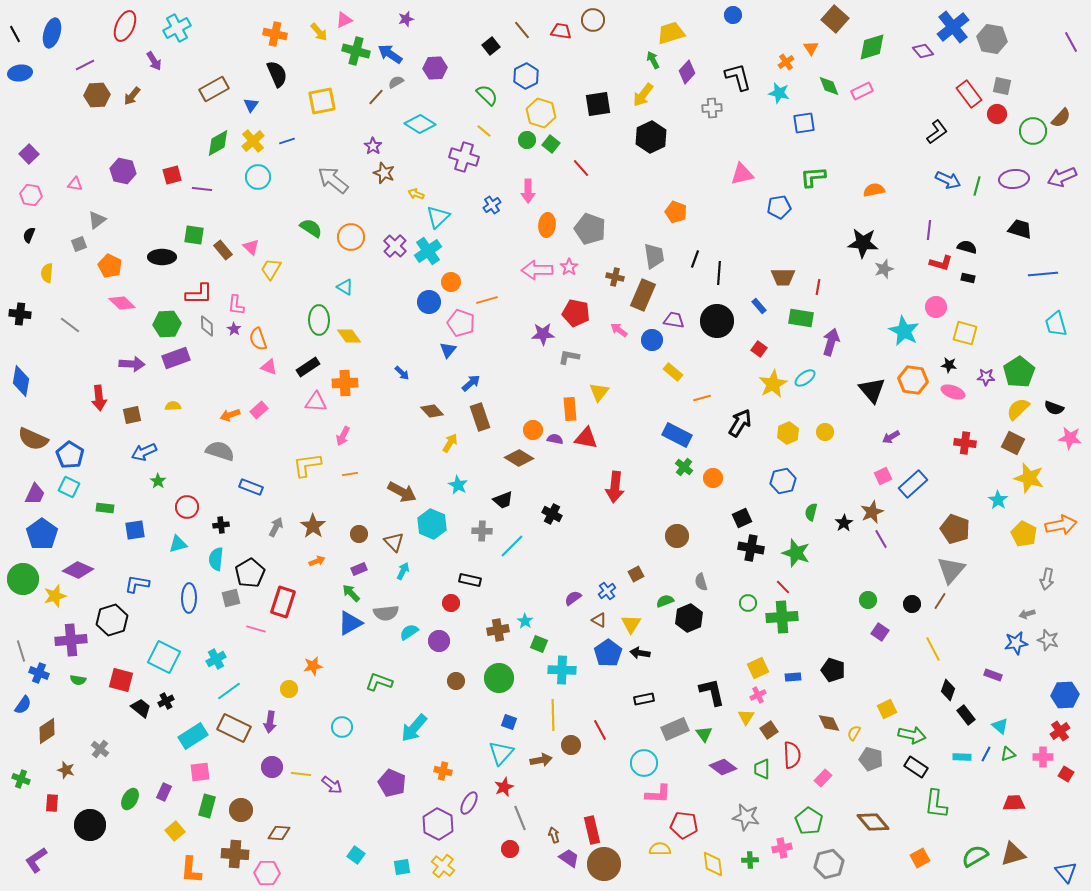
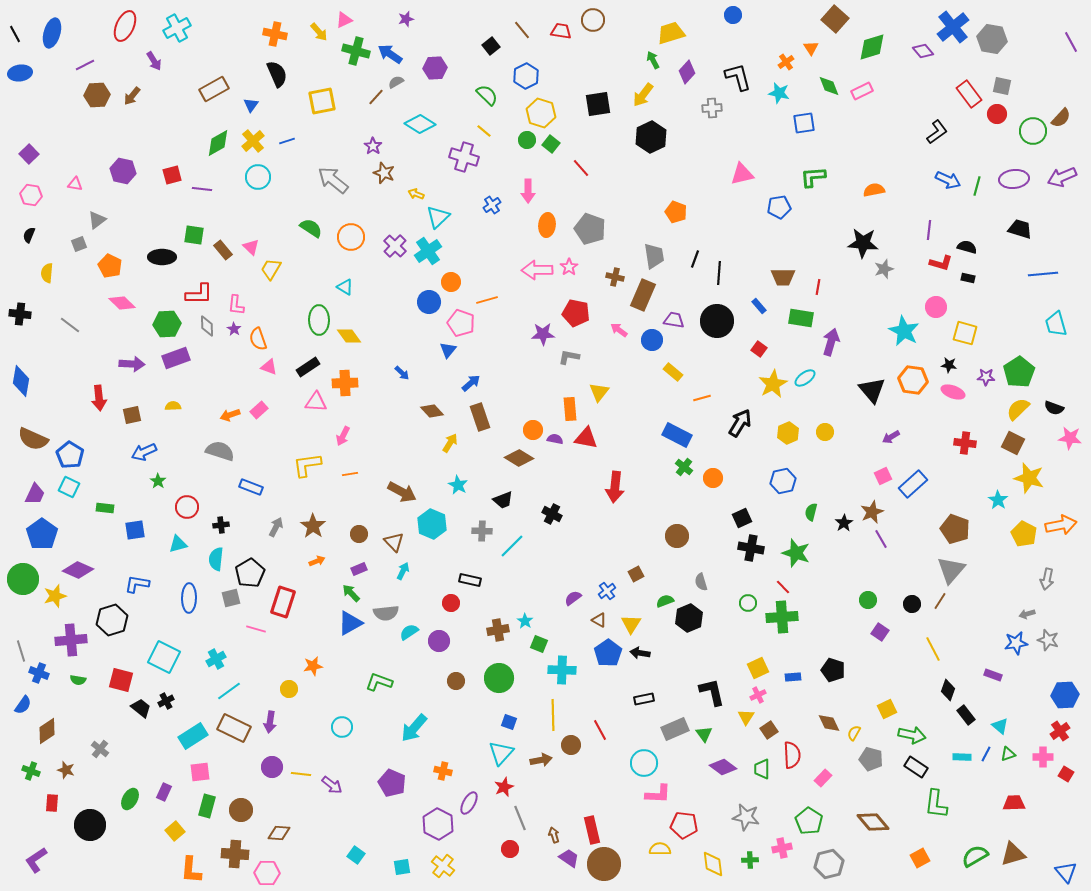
green cross at (21, 779): moved 10 px right, 8 px up
